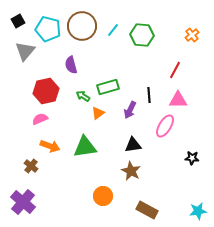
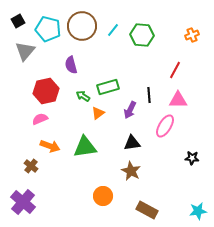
orange cross: rotated 16 degrees clockwise
black triangle: moved 1 px left, 2 px up
